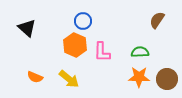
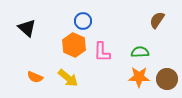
orange hexagon: moved 1 px left
yellow arrow: moved 1 px left, 1 px up
